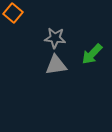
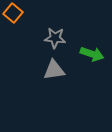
green arrow: rotated 115 degrees counterclockwise
gray triangle: moved 2 px left, 5 px down
